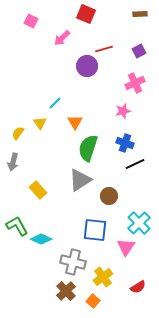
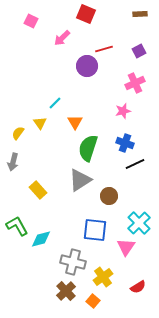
cyan diamond: rotated 40 degrees counterclockwise
